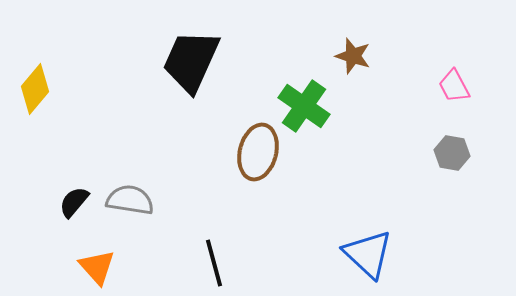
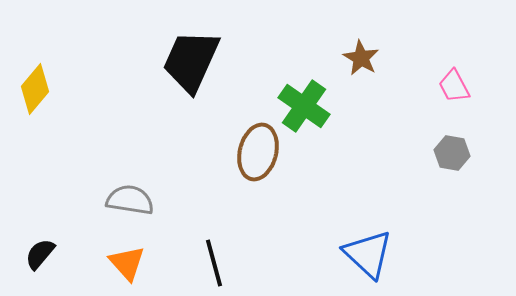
brown star: moved 8 px right, 2 px down; rotated 12 degrees clockwise
black semicircle: moved 34 px left, 52 px down
orange triangle: moved 30 px right, 4 px up
